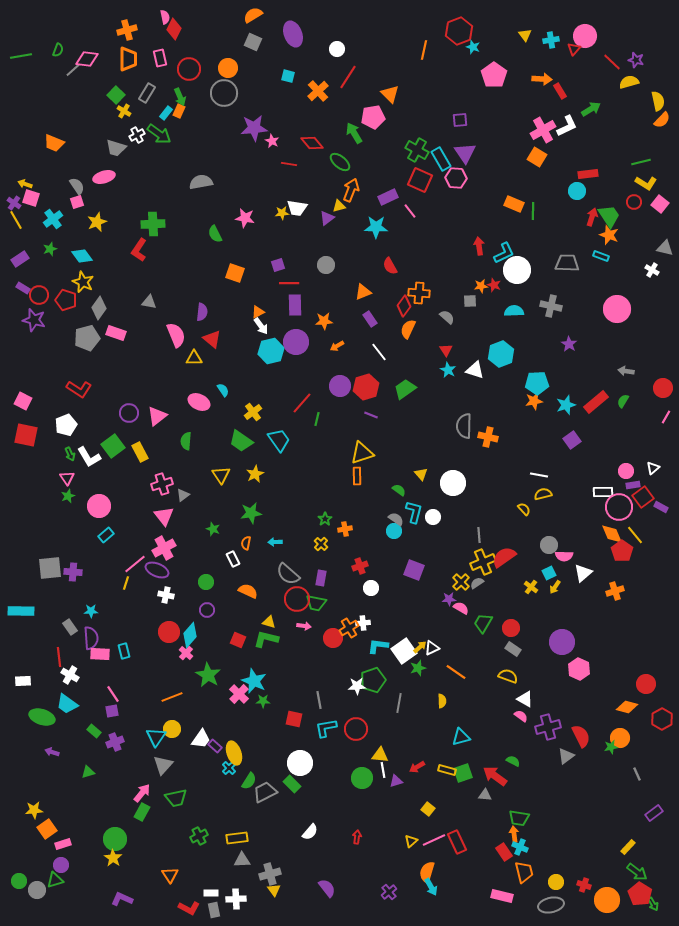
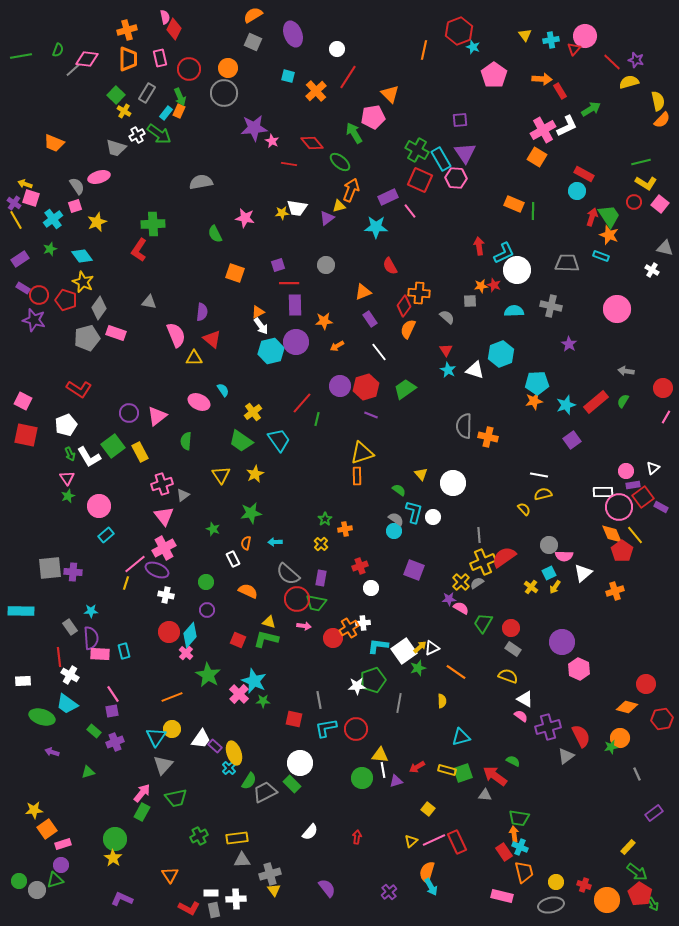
orange cross at (318, 91): moved 2 px left
red rectangle at (588, 174): moved 4 px left; rotated 36 degrees clockwise
pink ellipse at (104, 177): moved 5 px left
pink square at (77, 202): moved 2 px left, 4 px down
red hexagon at (662, 719): rotated 20 degrees clockwise
